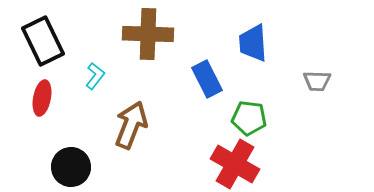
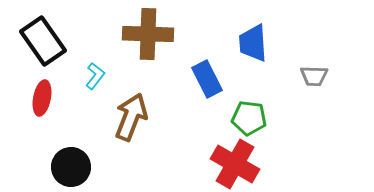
black rectangle: rotated 9 degrees counterclockwise
gray trapezoid: moved 3 px left, 5 px up
brown arrow: moved 8 px up
